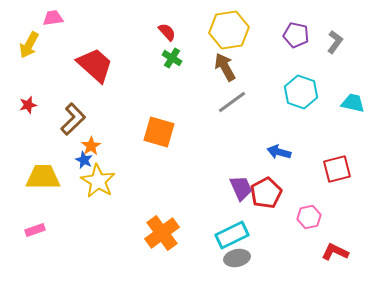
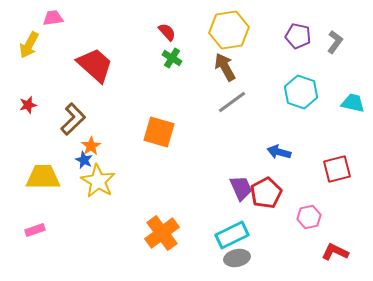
purple pentagon: moved 2 px right, 1 px down
